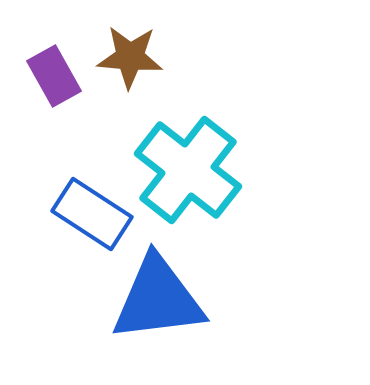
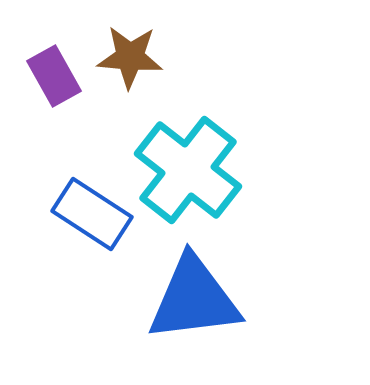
blue triangle: moved 36 px right
